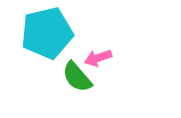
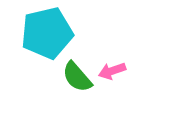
pink arrow: moved 14 px right, 13 px down
